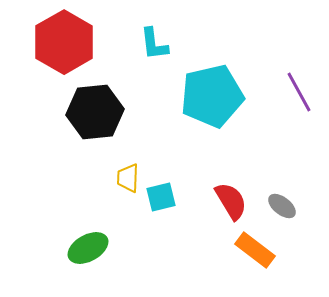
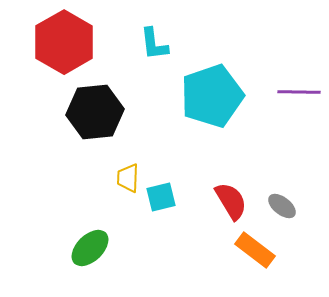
purple line: rotated 60 degrees counterclockwise
cyan pentagon: rotated 6 degrees counterclockwise
green ellipse: moved 2 px right; rotated 15 degrees counterclockwise
